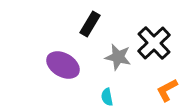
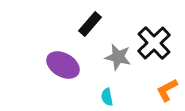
black rectangle: rotated 10 degrees clockwise
